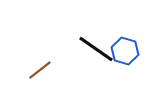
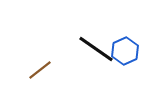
blue hexagon: rotated 20 degrees clockwise
